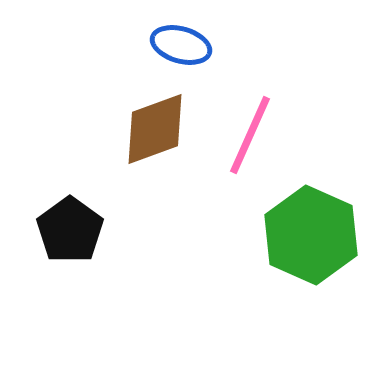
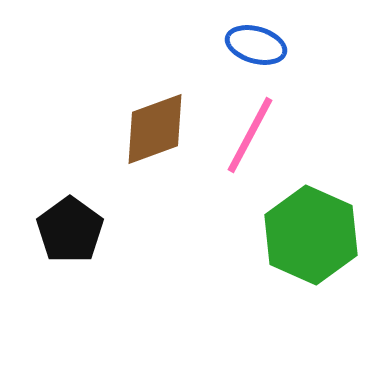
blue ellipse: moved 75 px right
pink line: rotated 4 degrees clockwise
